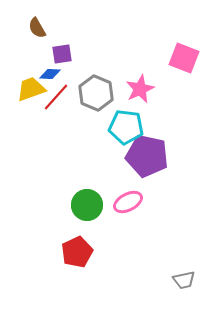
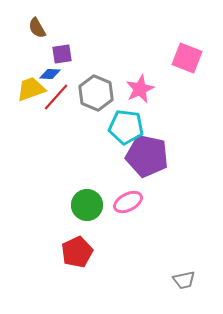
pink square: moved 3 px right
